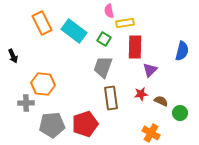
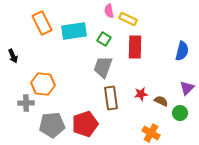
yellow rectangle: moved 3 px right, 4 px up; rotated 36 degrees clockwise
cyan rectangle: rotated 45 degrees counterclockwise
purple triangle: moved 37 px right, 18 px down
